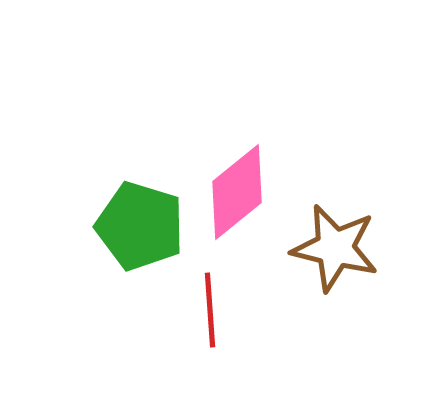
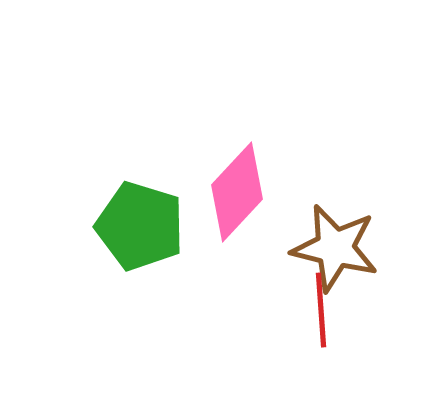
pink diamond: rotated 8 degrees counterclockwise
red line: moved 111 px right
